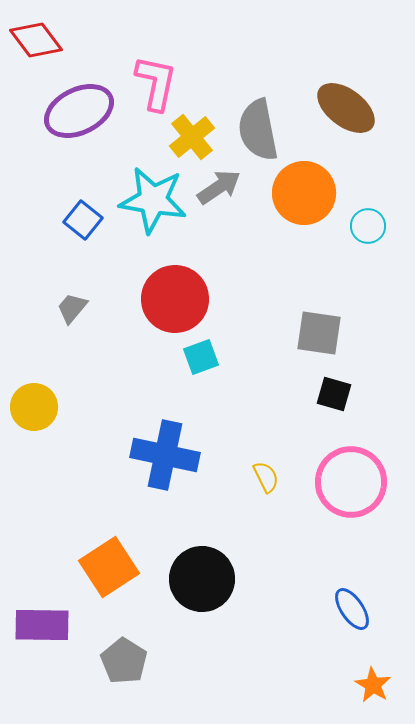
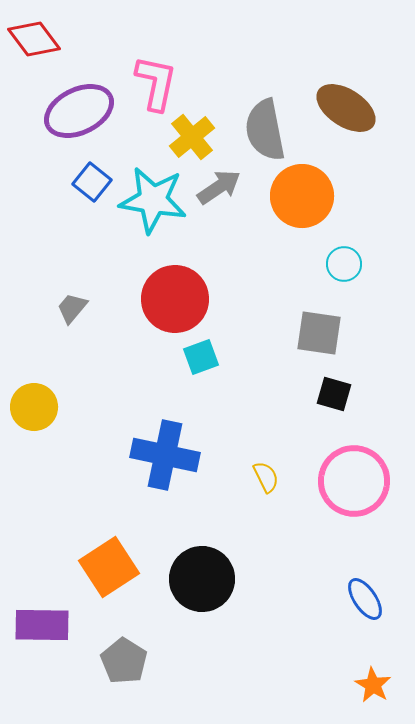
red diamond: moved 2 px left, 1 px up
brown ellipse: rotated 4 degrees counterclockwise
gray semicircle: moved 7 px right
orange circle: moved 2 px left, 3 px down
blue square: moved 9 px right, 38 px up
cyan circle: moved 24 px left, 38 px down
pink circle: moved 3 px right, 1 px up
blue ellipse: moved 13 px right, 10 px up
